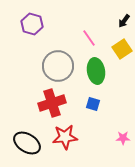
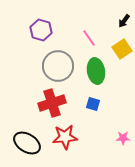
purple hexagon: moved 9 px right, 6 px down
